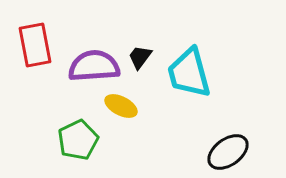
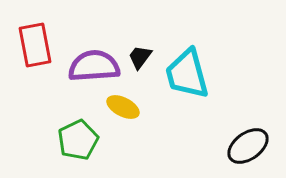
cyan trapezoid: moved 2 px left, 1 px down
yellow ellipse: moved 2 px right, 1 px down
black ellipse: moved 20 px right, 6 px up
